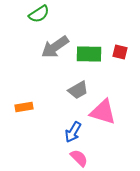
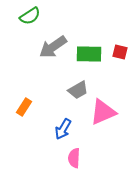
green semicircle: moved 9 px left, 2 px down
gray arrow: moved 2 px left
orange rectangle: rotated 48 degrees counterclockwise
pink triangle: rotated 40 degrees counterclockwise
blue arrow: moved 10 px left, 3 px up
pink semicircle: moved 5 px left; rotated 132 degrees counterclockwise
